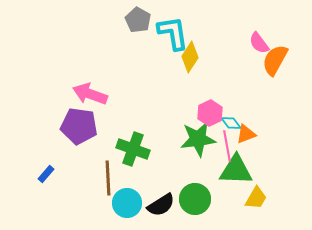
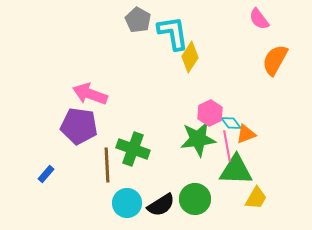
pink semicircle: moved 24 px up
brown line: moved 1 px left, 13 px up
